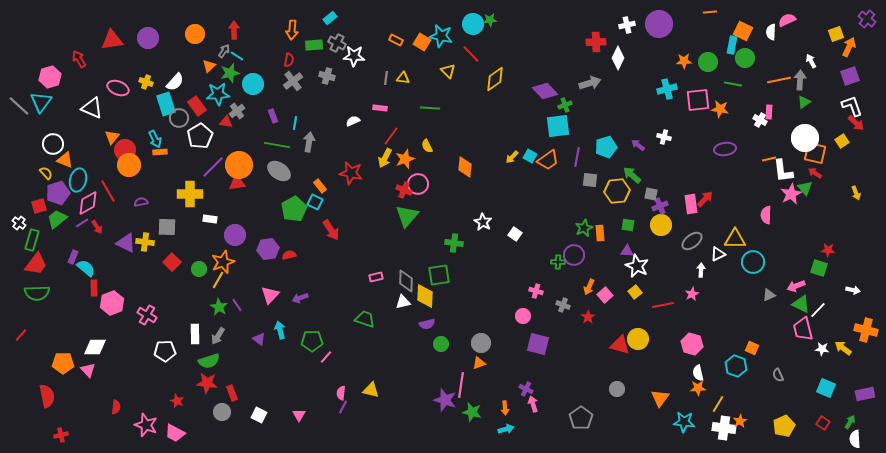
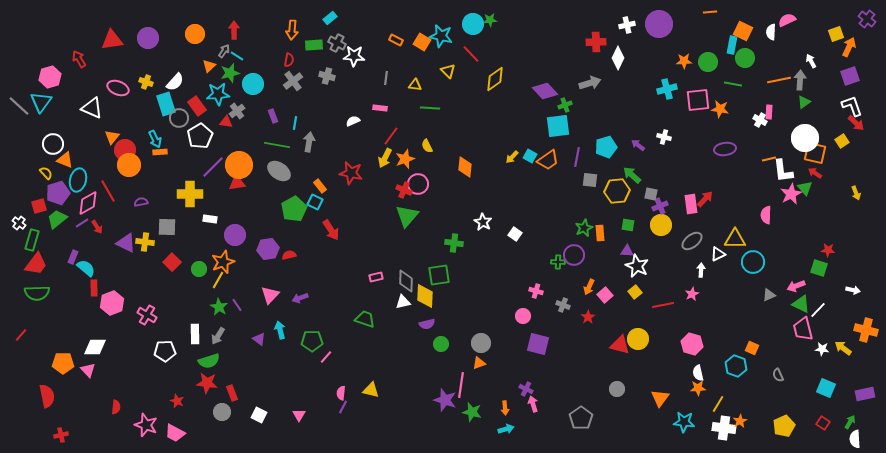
yellow triangle at (403, 78): moved 12 px right, 7 px down
